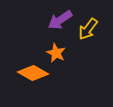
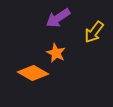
purple arrow: moved 2 px left, 2 px up
yellow arrow: moved 6 px right, 3 px down
